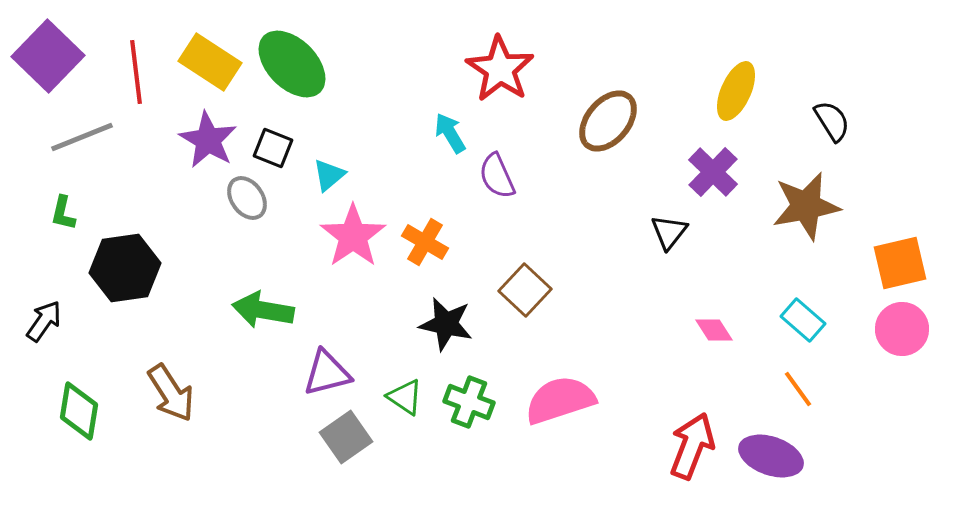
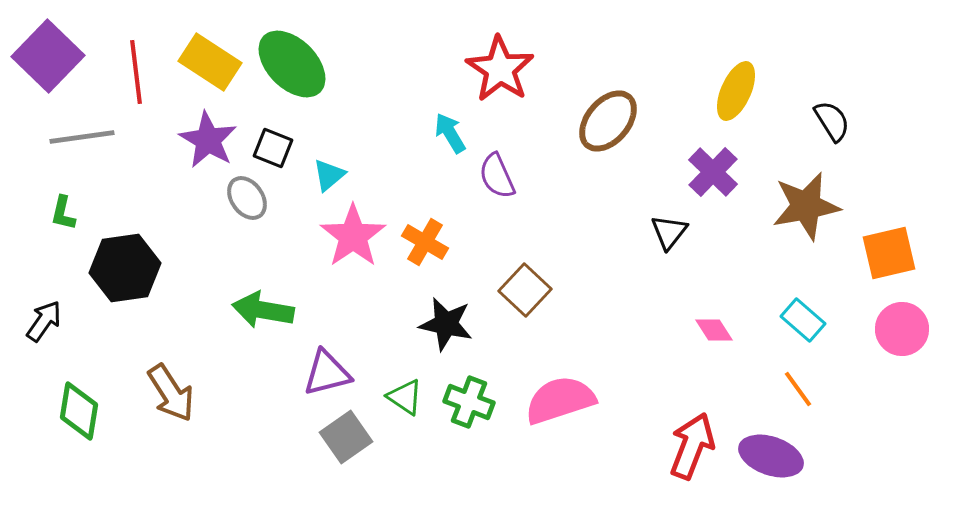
gray line: rotated 14 degrees clockwise
orange square: moved 11 px left, 10 px up
